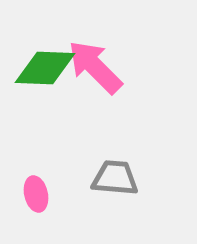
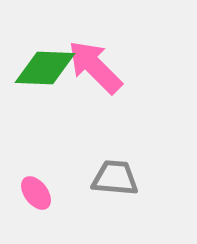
pink ellipse: moved 1 px up; rotated 24 degrees counterclockwise
